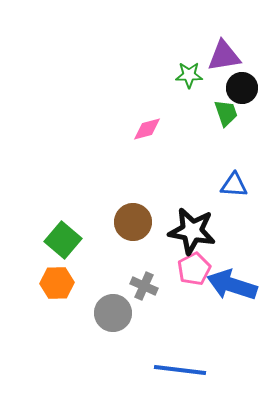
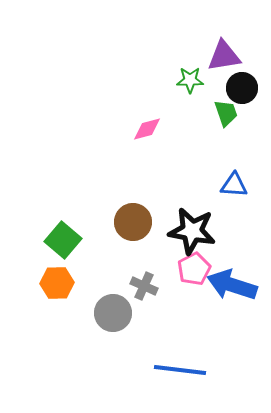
green star: moved 1 px right, 5 px down
